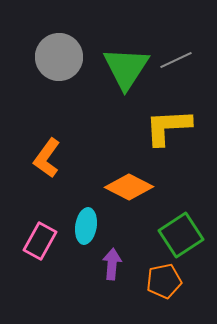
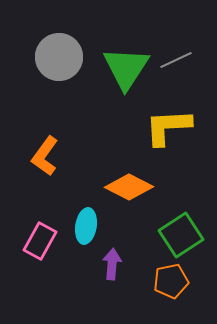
orange L-shape: moved 2 px left, 2 px up
orange pentagon: moved 7 px right
